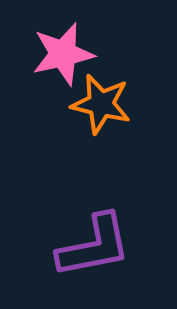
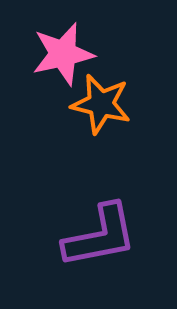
purple L-shape: moved 6 px right, 10 px up
